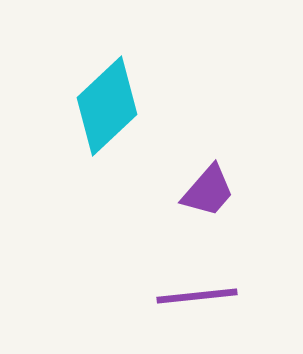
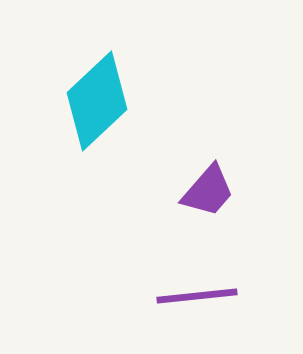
cyan diamond: moved 10 px left, 5 px up
